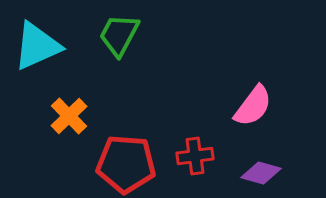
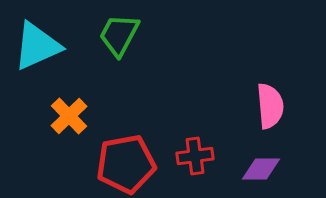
pink semicircle: moved 17 px right; rotated 42 degrees counterclockwise
red pentagon: rotated 14 degrees counterclockwise
purple diamond: moved 4 px up; rotated 15 degrees counterclockwise
